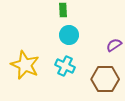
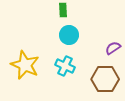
purple semicircle: moved 1 px left, 3 px down
